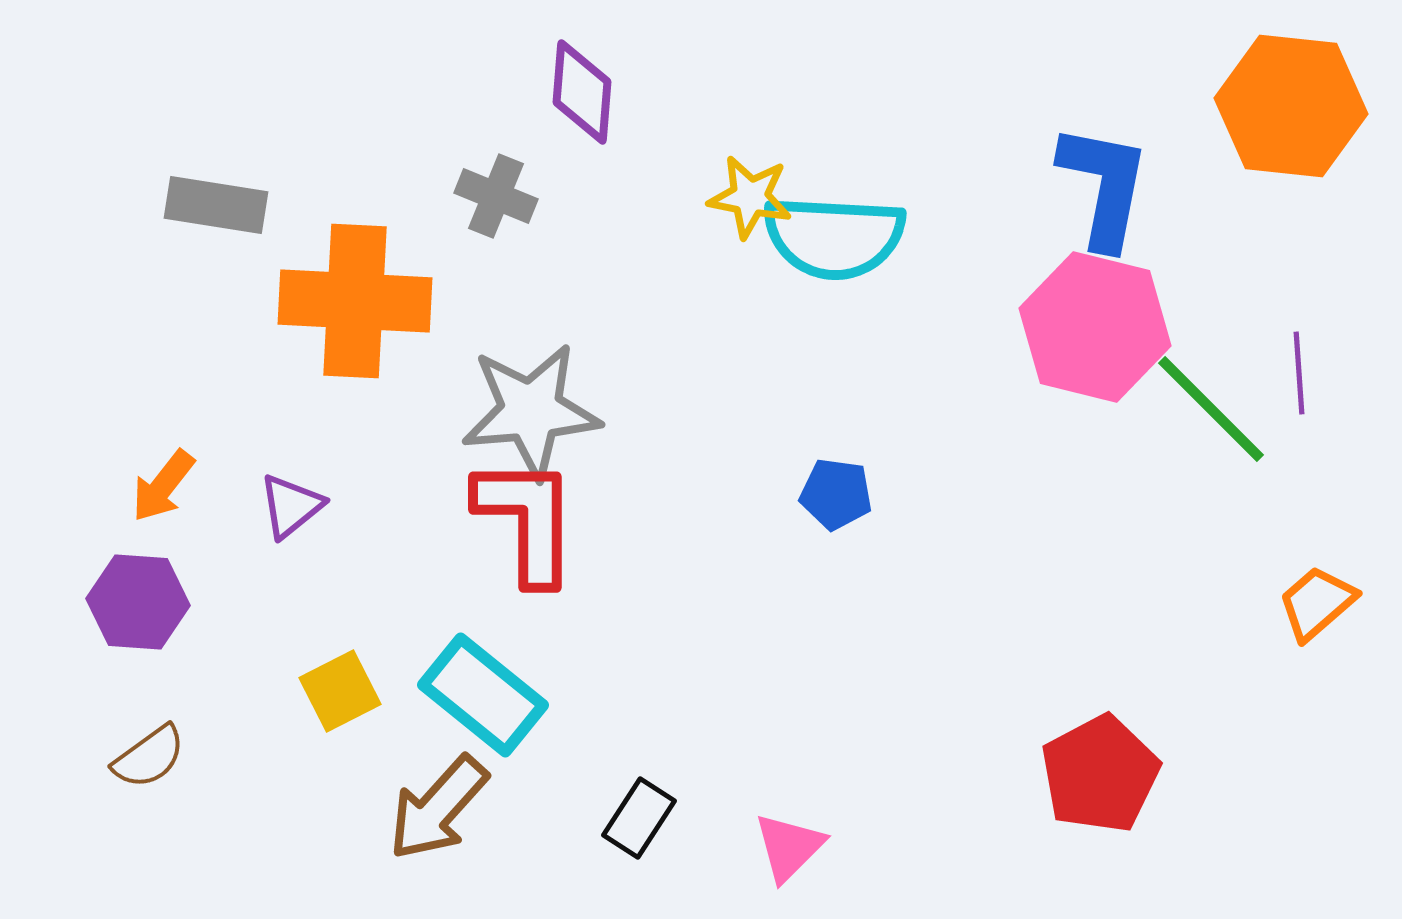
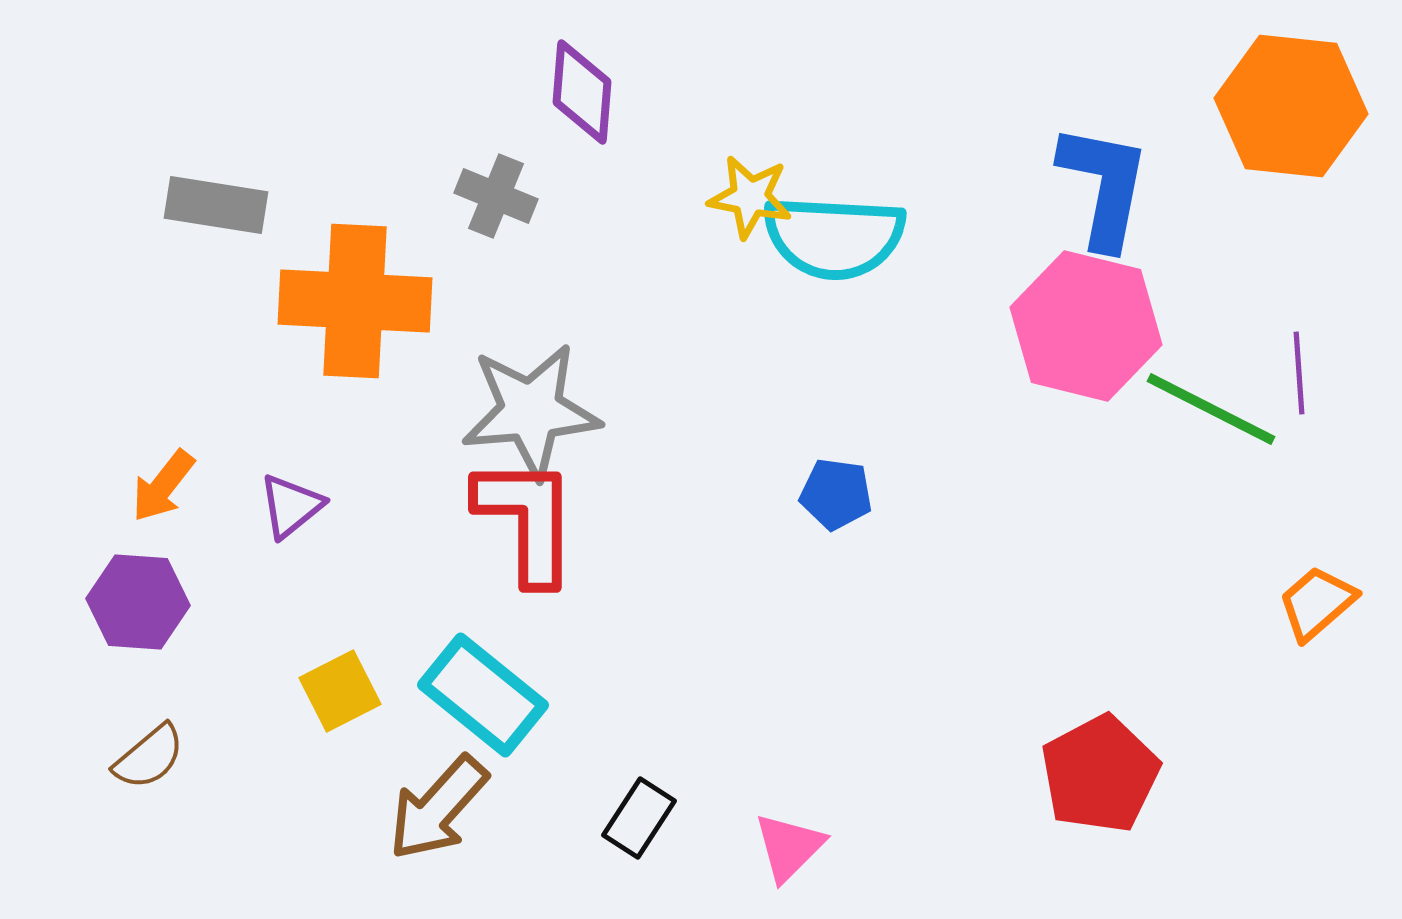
pink hexagon: moved 9 px left, 1 px up
green line: rotated 18 degrees counterclockwise
brown semicircle: rotated 4 degrees counterclockwise
